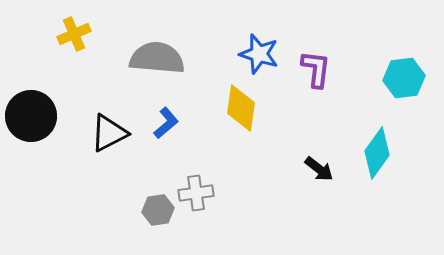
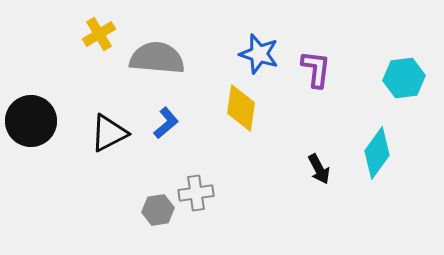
yellow cross: moved 25 px right; rotated 8 degrees counterclockwise
black circle: moved 5 px down
black arrow: rotated 24 degrees clockwise
